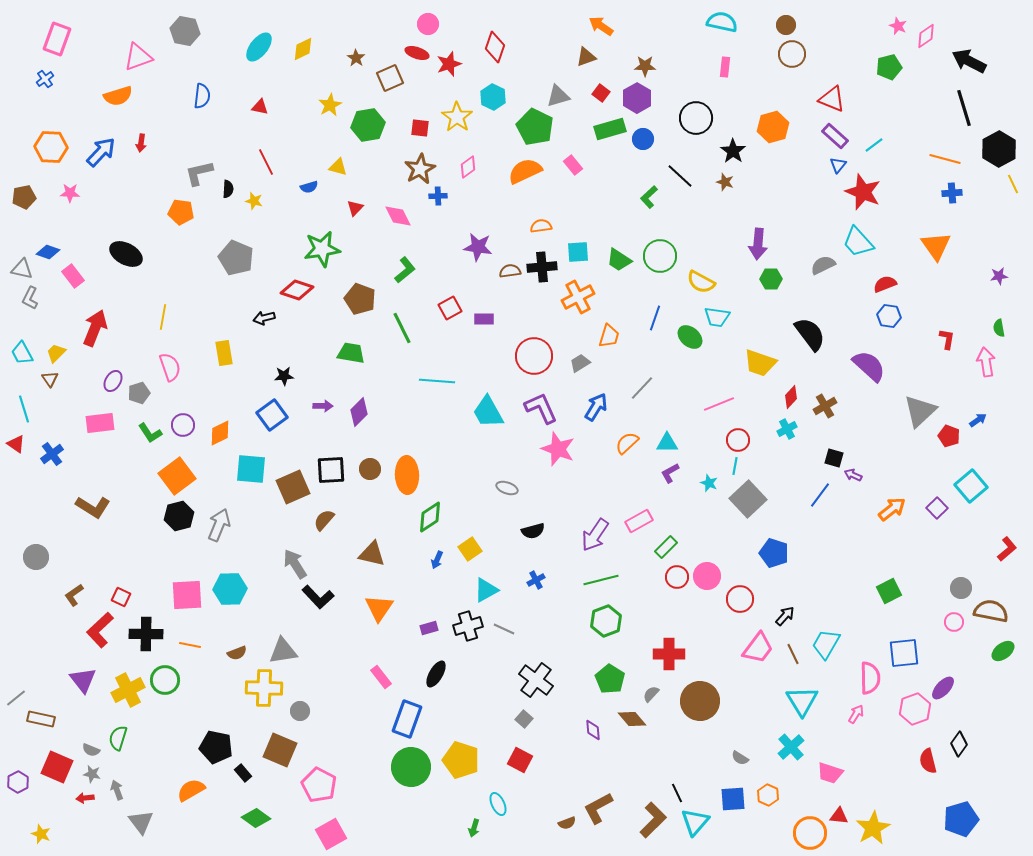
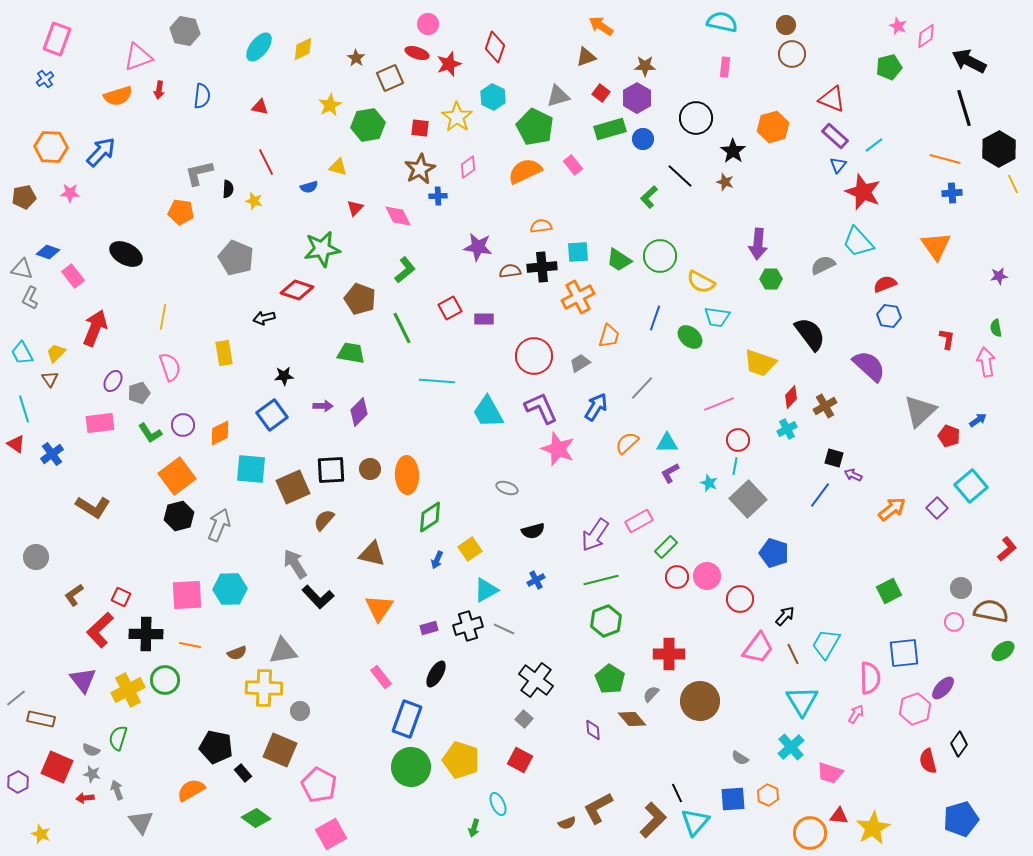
red arrow at (141, 143): moved 18 px right, 53 px up
green semicircle at (999, 328): moved 3 px left
